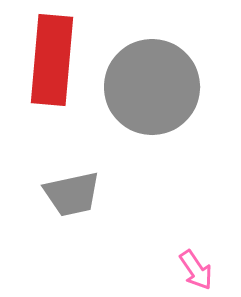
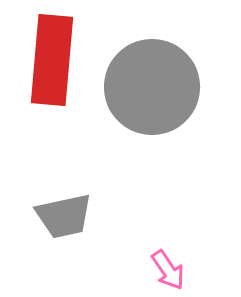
gray trapezoid: moved 8 px left, 22 px down
pink arrow: moved 28 px left
